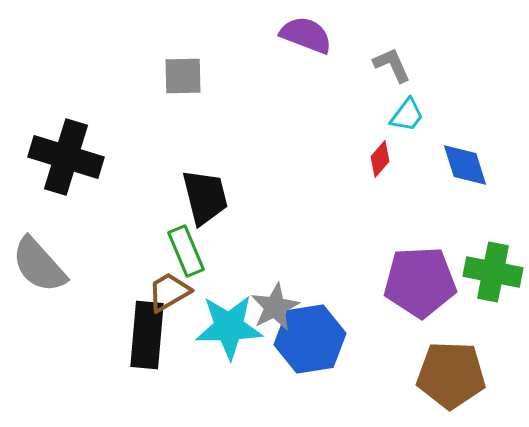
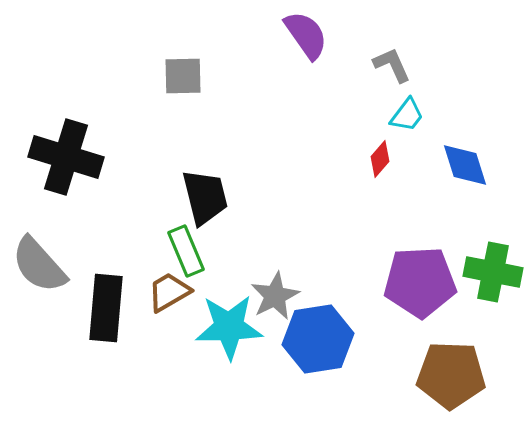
purple semicircle: rotated 34 degrees clockwise
gray star: moved 11 px up
black rectangle: moved 41 px left, 27 px up
blue hexagon: moved 8 px right
